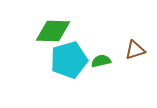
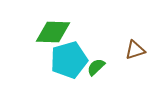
green diamond: moved 1 px down
green semicircle: moved 5 px left, 6 px down; rotated 30 degrees counterclockwise
